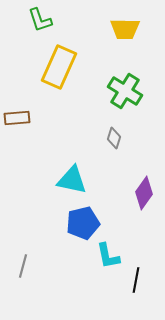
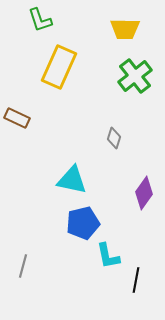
green cross: moved 10 px right, 15 px up; rotated 20 degrees clockwise
brown rectangle: rotated 30 degrees clockwise
